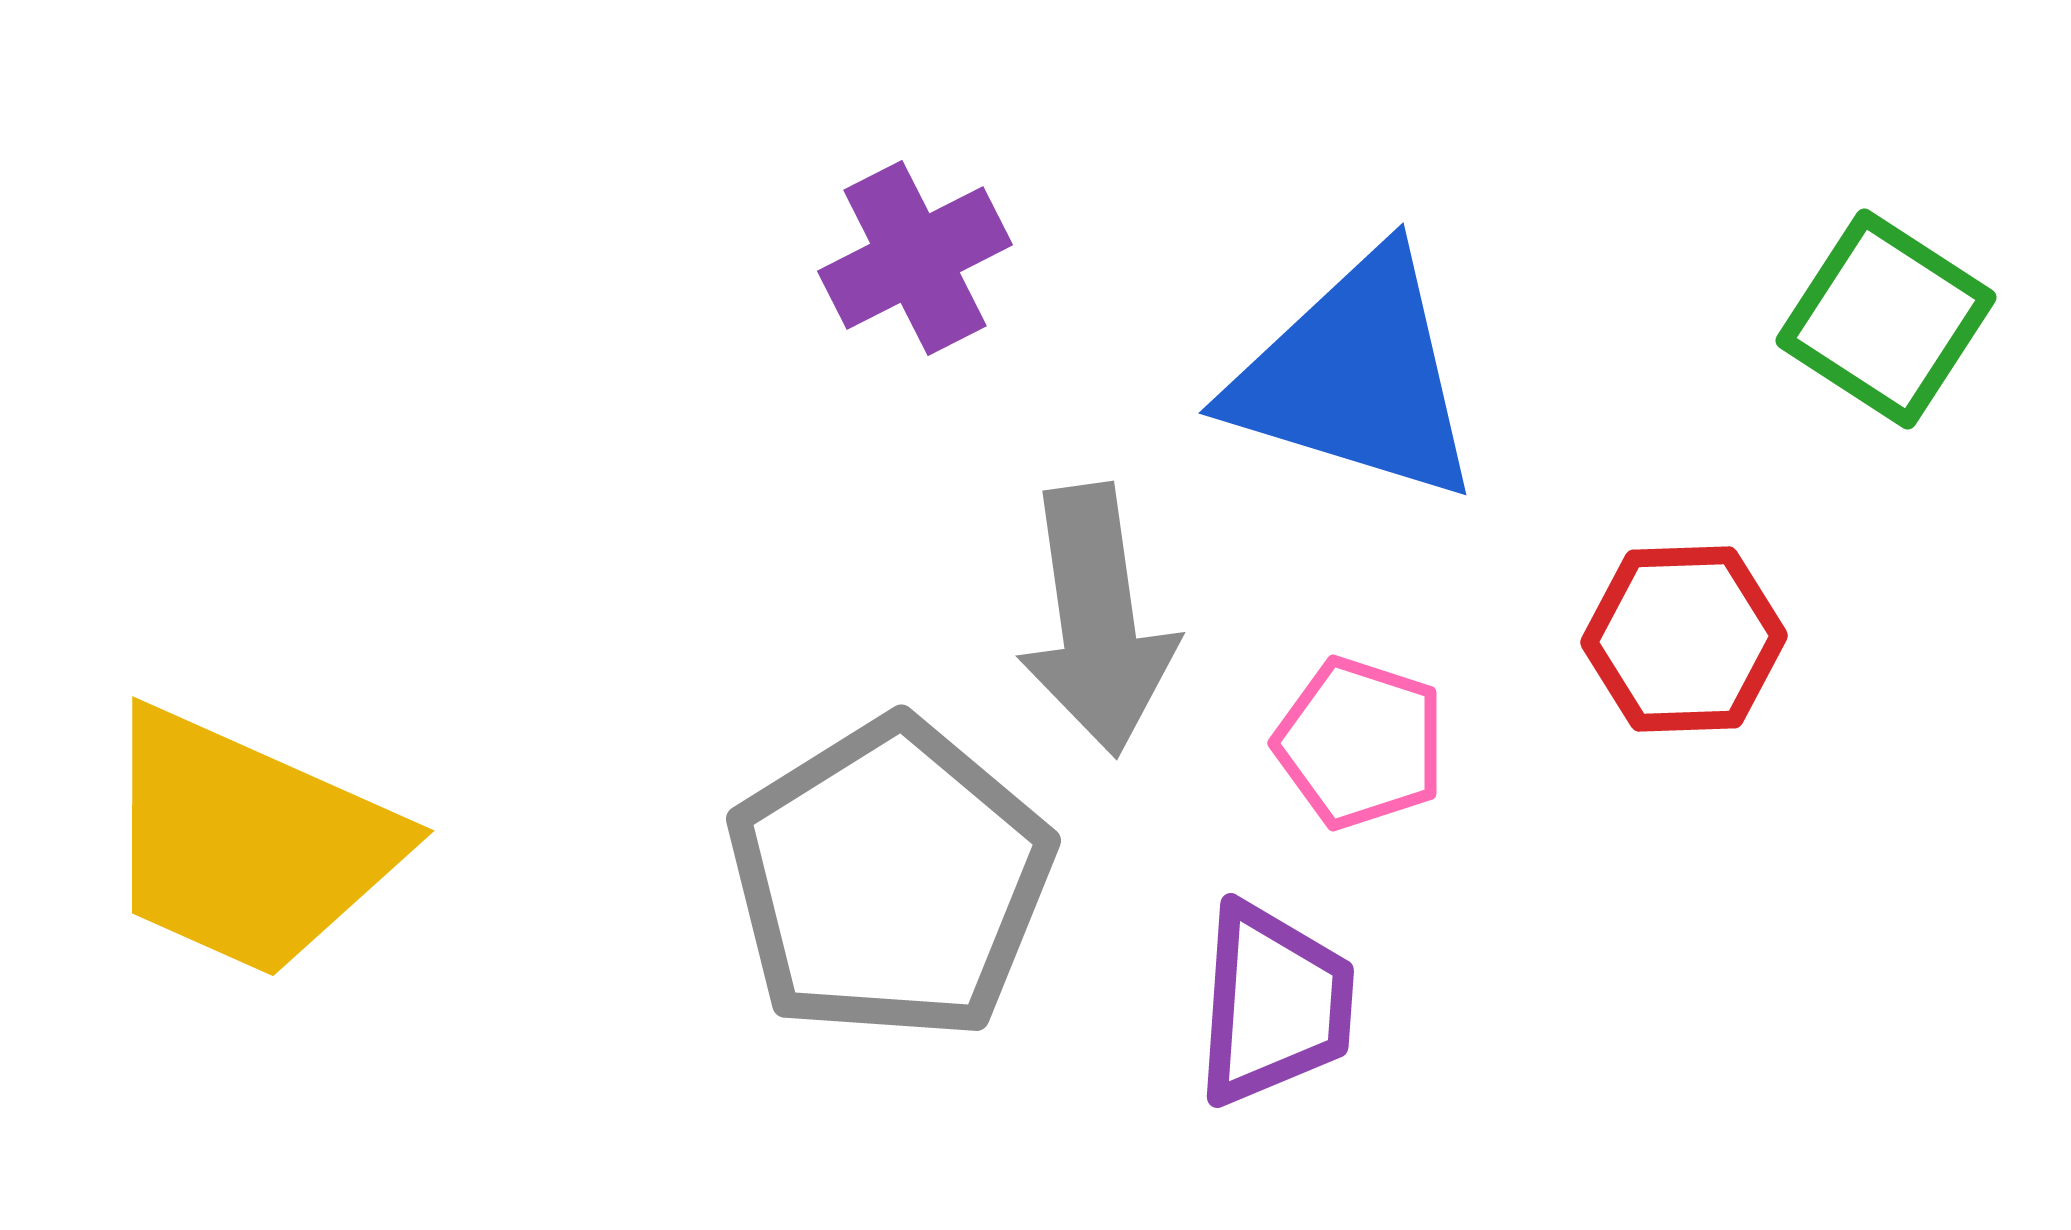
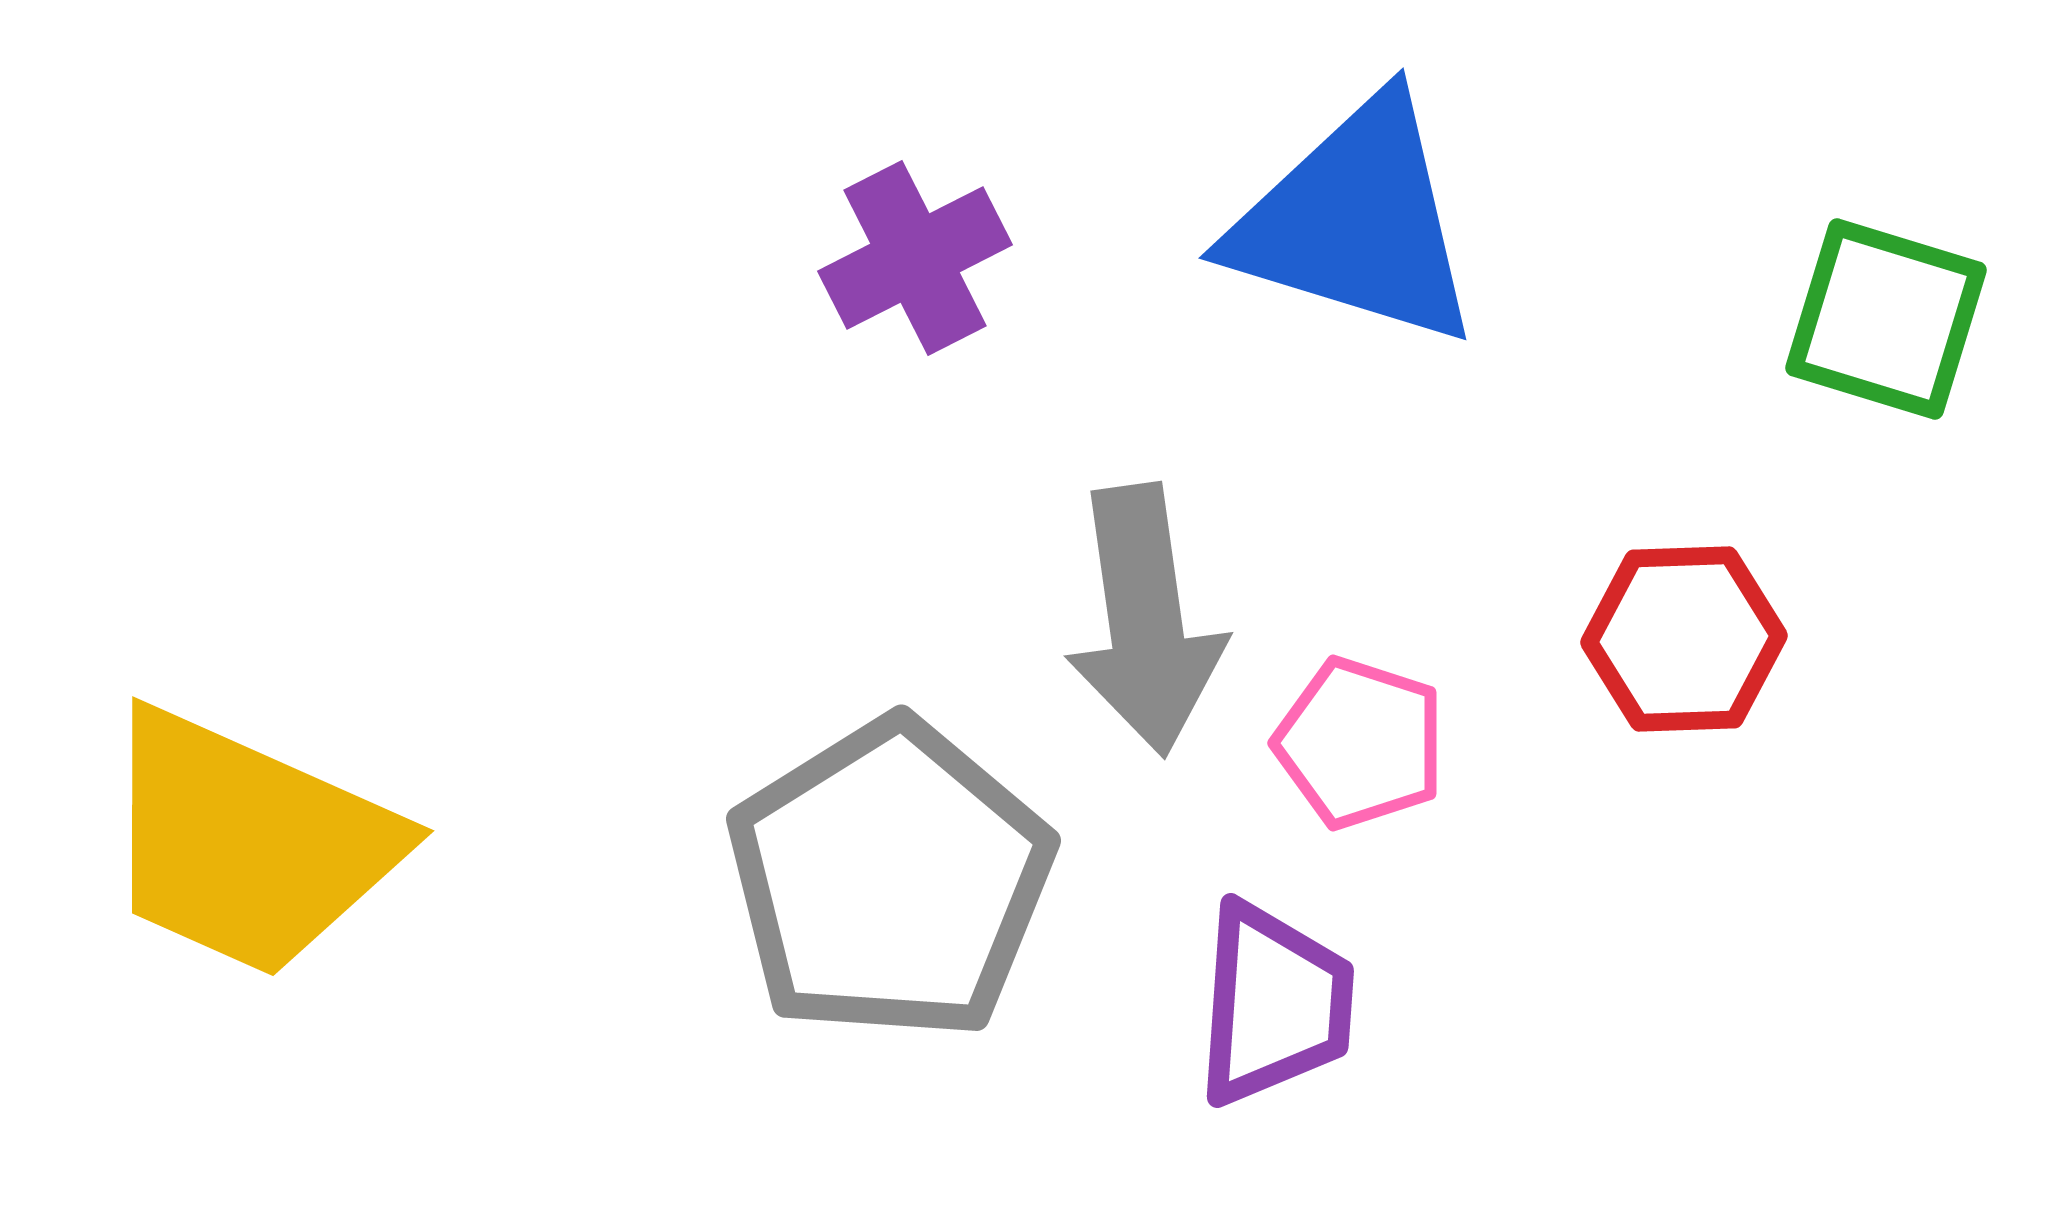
green square: rotated 16 degrees counterclockwise
blue triangle: moved 155 px up
gray arrow: moved 48 px right
